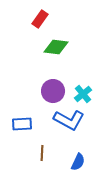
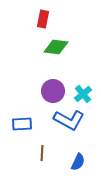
red rectangle: moved 3 px right; rotated 24 degrees counterclockwise
